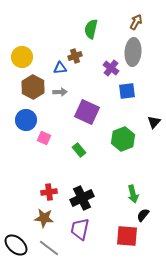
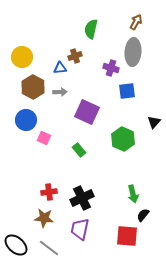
purple cross: rotated 21 degrees counterclockwise
green hexagon: rotated 15 degrees counterclockwise
